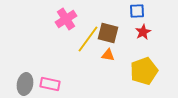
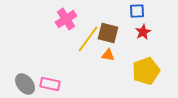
yellow pentagon: moved 2 px right
gray ellipse: rotated 50 degrees counterclockwise
